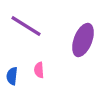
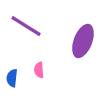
purple ellipse: moved 1 px down
blue semicircle: moved 2 px down
